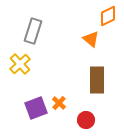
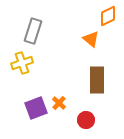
yellow cross: moved 2 px right, 1 px up; rotated 25 degrees clockwise
